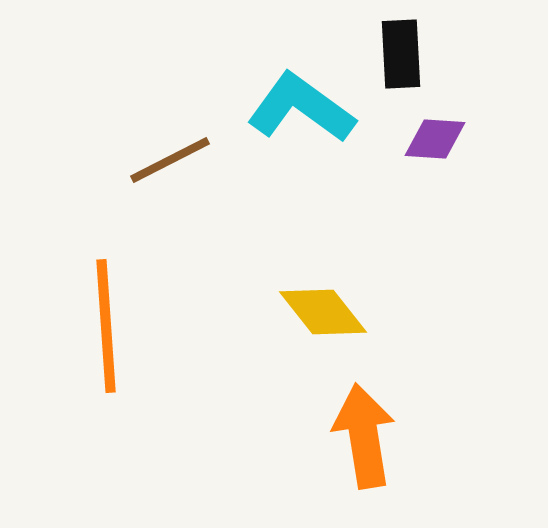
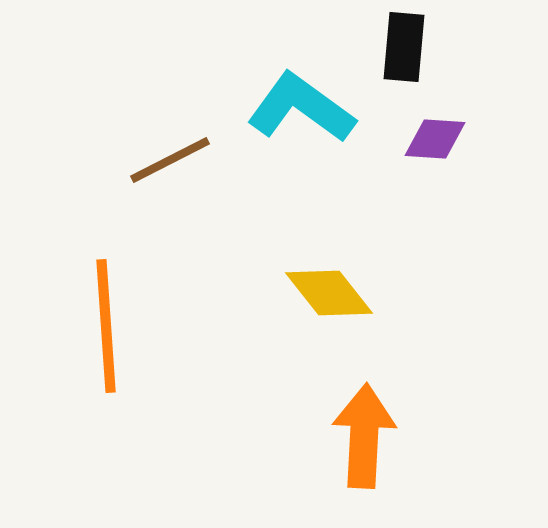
black rectangle: moved 3 px right, 7 px up; rotated 8 degrees clockwise
yellow diamond: moved 6 px right, 19 px up
orange arrow: rotated 12 degrees clockwise
